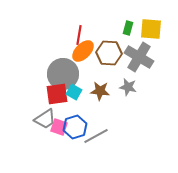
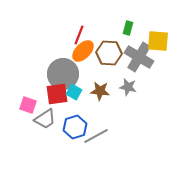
yellow square: moved 7 px right, 12 px down
red line: rotated 12 degrees clockwise
pink square: moved 31 px left, 22 px up
